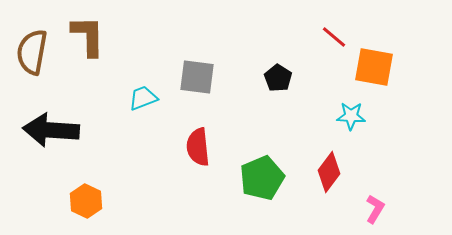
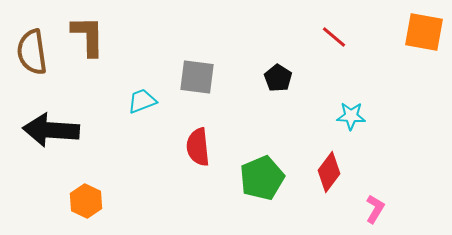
brown semicircle: rotated 18 degrees counterclockwise
orange square: moved 50 px right, 35 px up
cyan trapezoid: moved 1 px left, 3 px down
